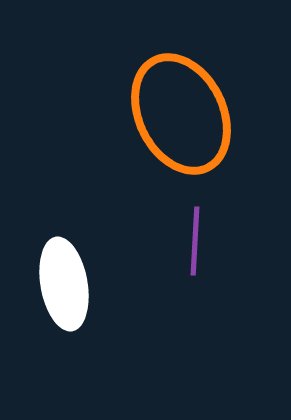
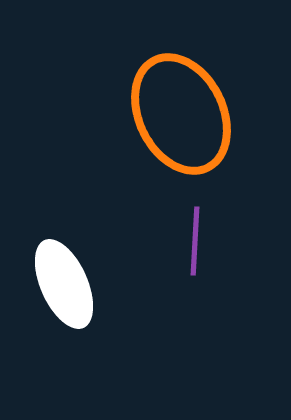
white ellipse: rotated 14 degrees counterclockwise
